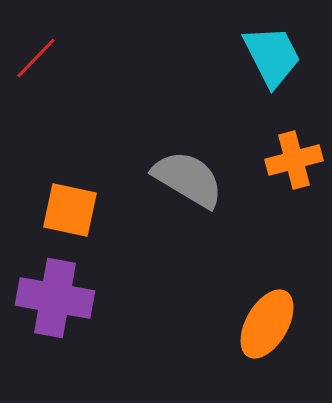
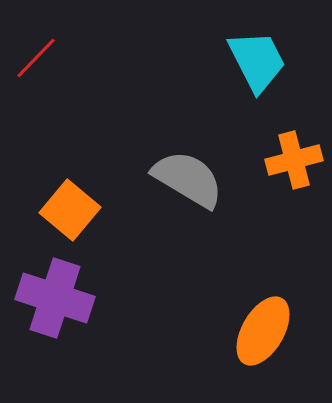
cyan trapezoid: moved 15 px left, 5 px down
orange square: rotated 28 degrees clockwise
purple cross: rotated 8 degrees clockwise
orange ellipse: moved 4 px left, 7 px down
